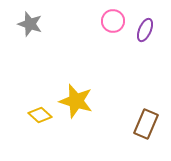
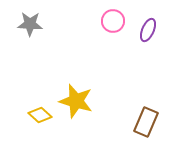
gray star: rotated 15 degrees counterclockwise
purple ellipse: moved 3 px right
brown rectangle: moved 2 px up
